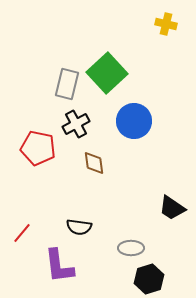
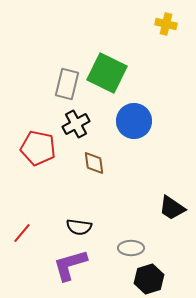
green square: rotated 21 degrees counterclockwise
purple L-shape: moved 11 px right, 1 px up; rotated 81 degrees clockwise
